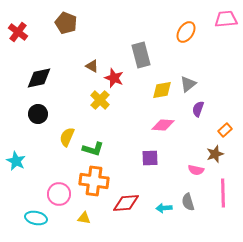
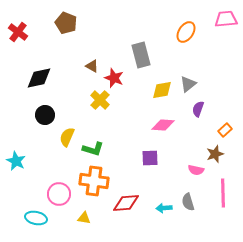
black circle: moved 7 px right, 1 px down
